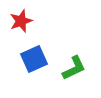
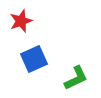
green L-shape: moved 2 px right, 10 px down
